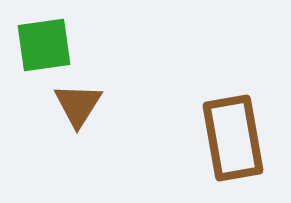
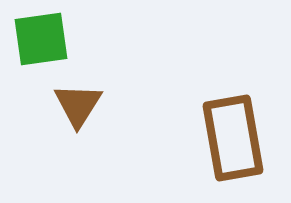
green square: moved 3 px left, 6 px up
